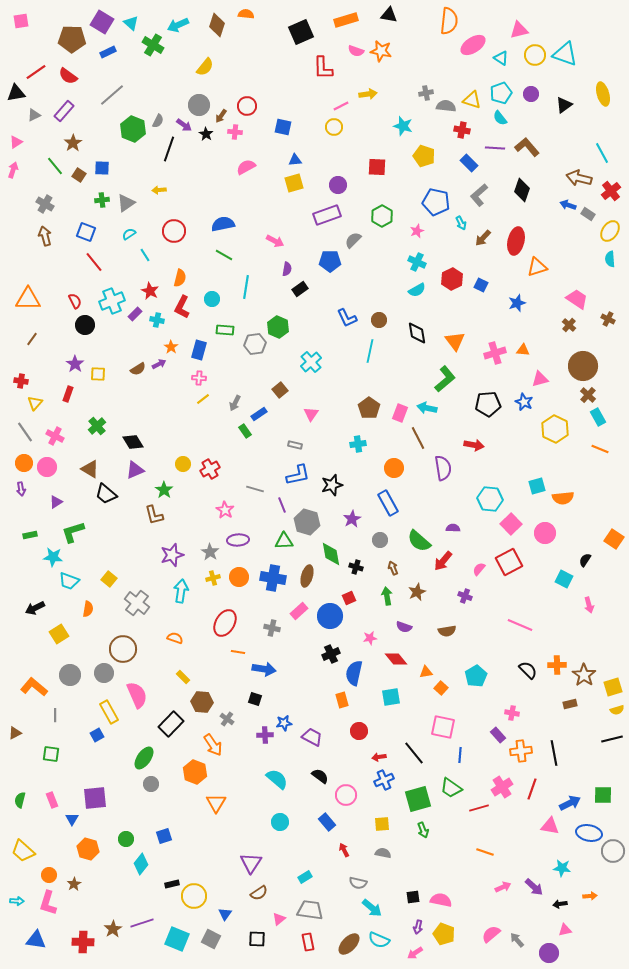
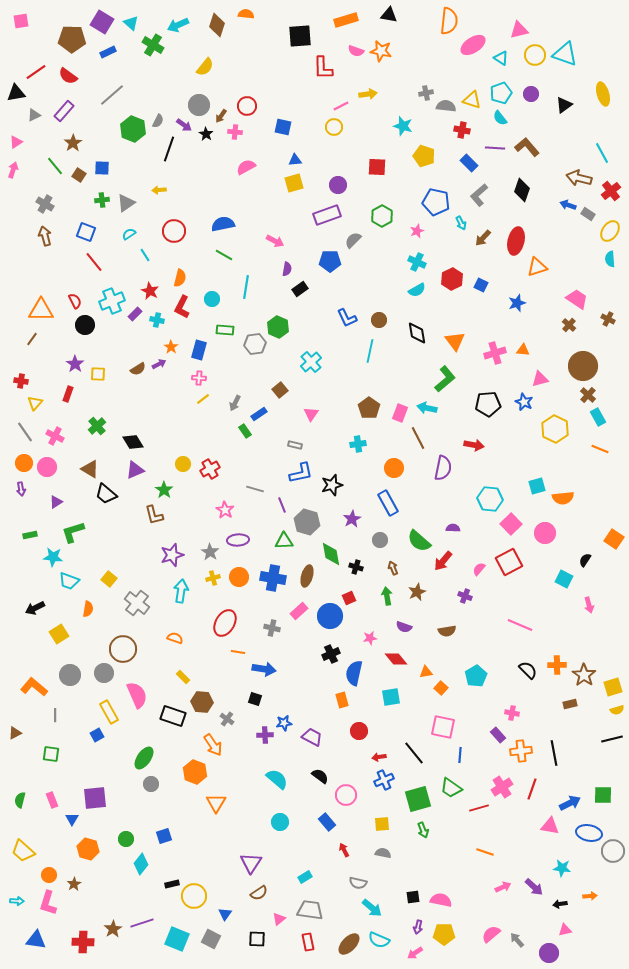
black square at (301, 32): moved 1 px left, 4 px down; rotated 20 degrees clockwise
orange triangle at (28, 299): moved 13 px right, 11 px down
purple semicircle at (443, 468): rotated 20 degrees clockwise
blue L-shape at (298, 475): moved 3 px right, 2 px up
black rectangle at (171, 724): moved 2 px right, 8 px up; rotated 65 degrees clockwise
yellow pentagon at (444, 934): rotated 20 degrees counterclockwise
